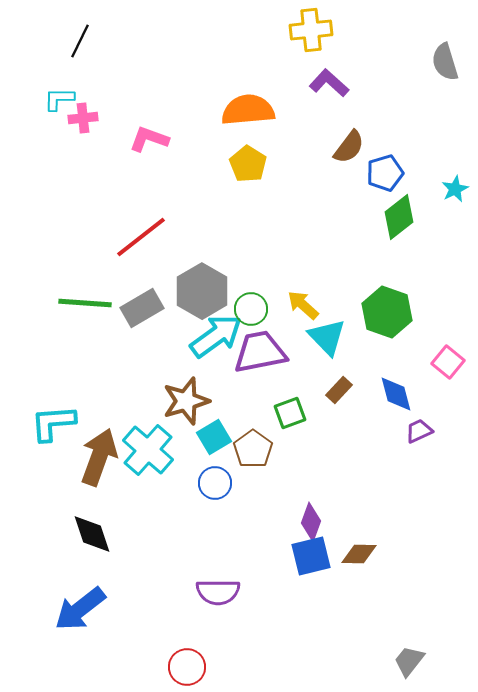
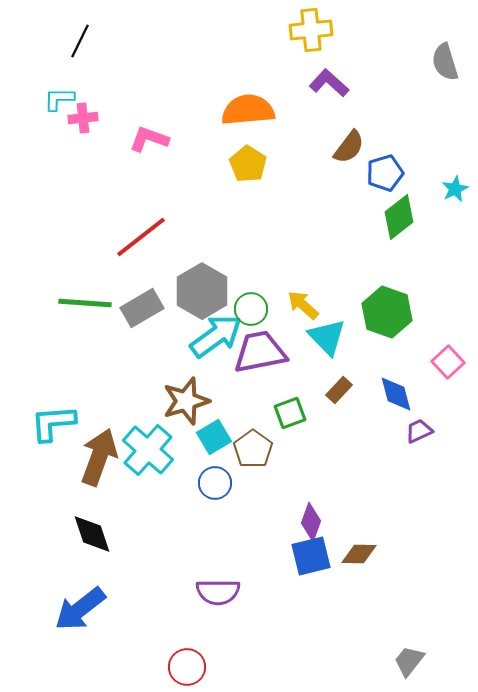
pink square at (448, 362): rotated 8 degrees clockwise
